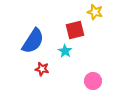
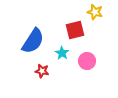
cyan star: moved 3 px left, 2 px down
red star: moved 2 px down
pink circle: moved 6 px left, 20 px up
